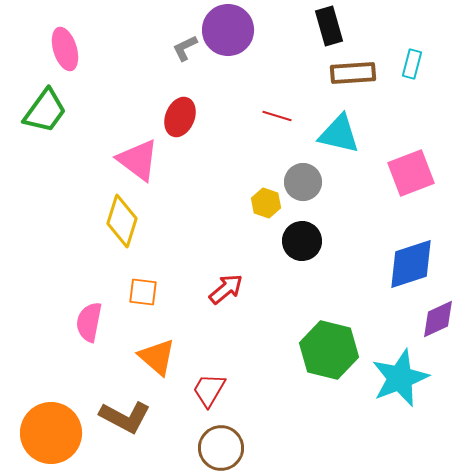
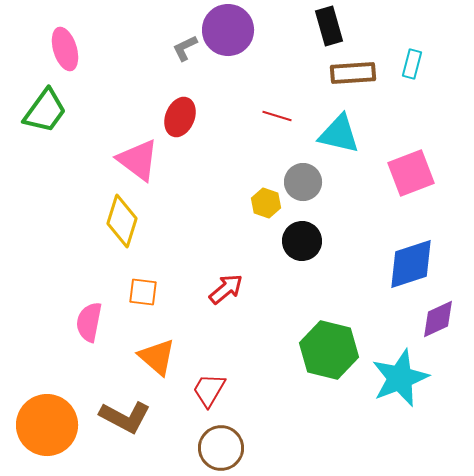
orange circle: moved 4 px left, 8 px up
